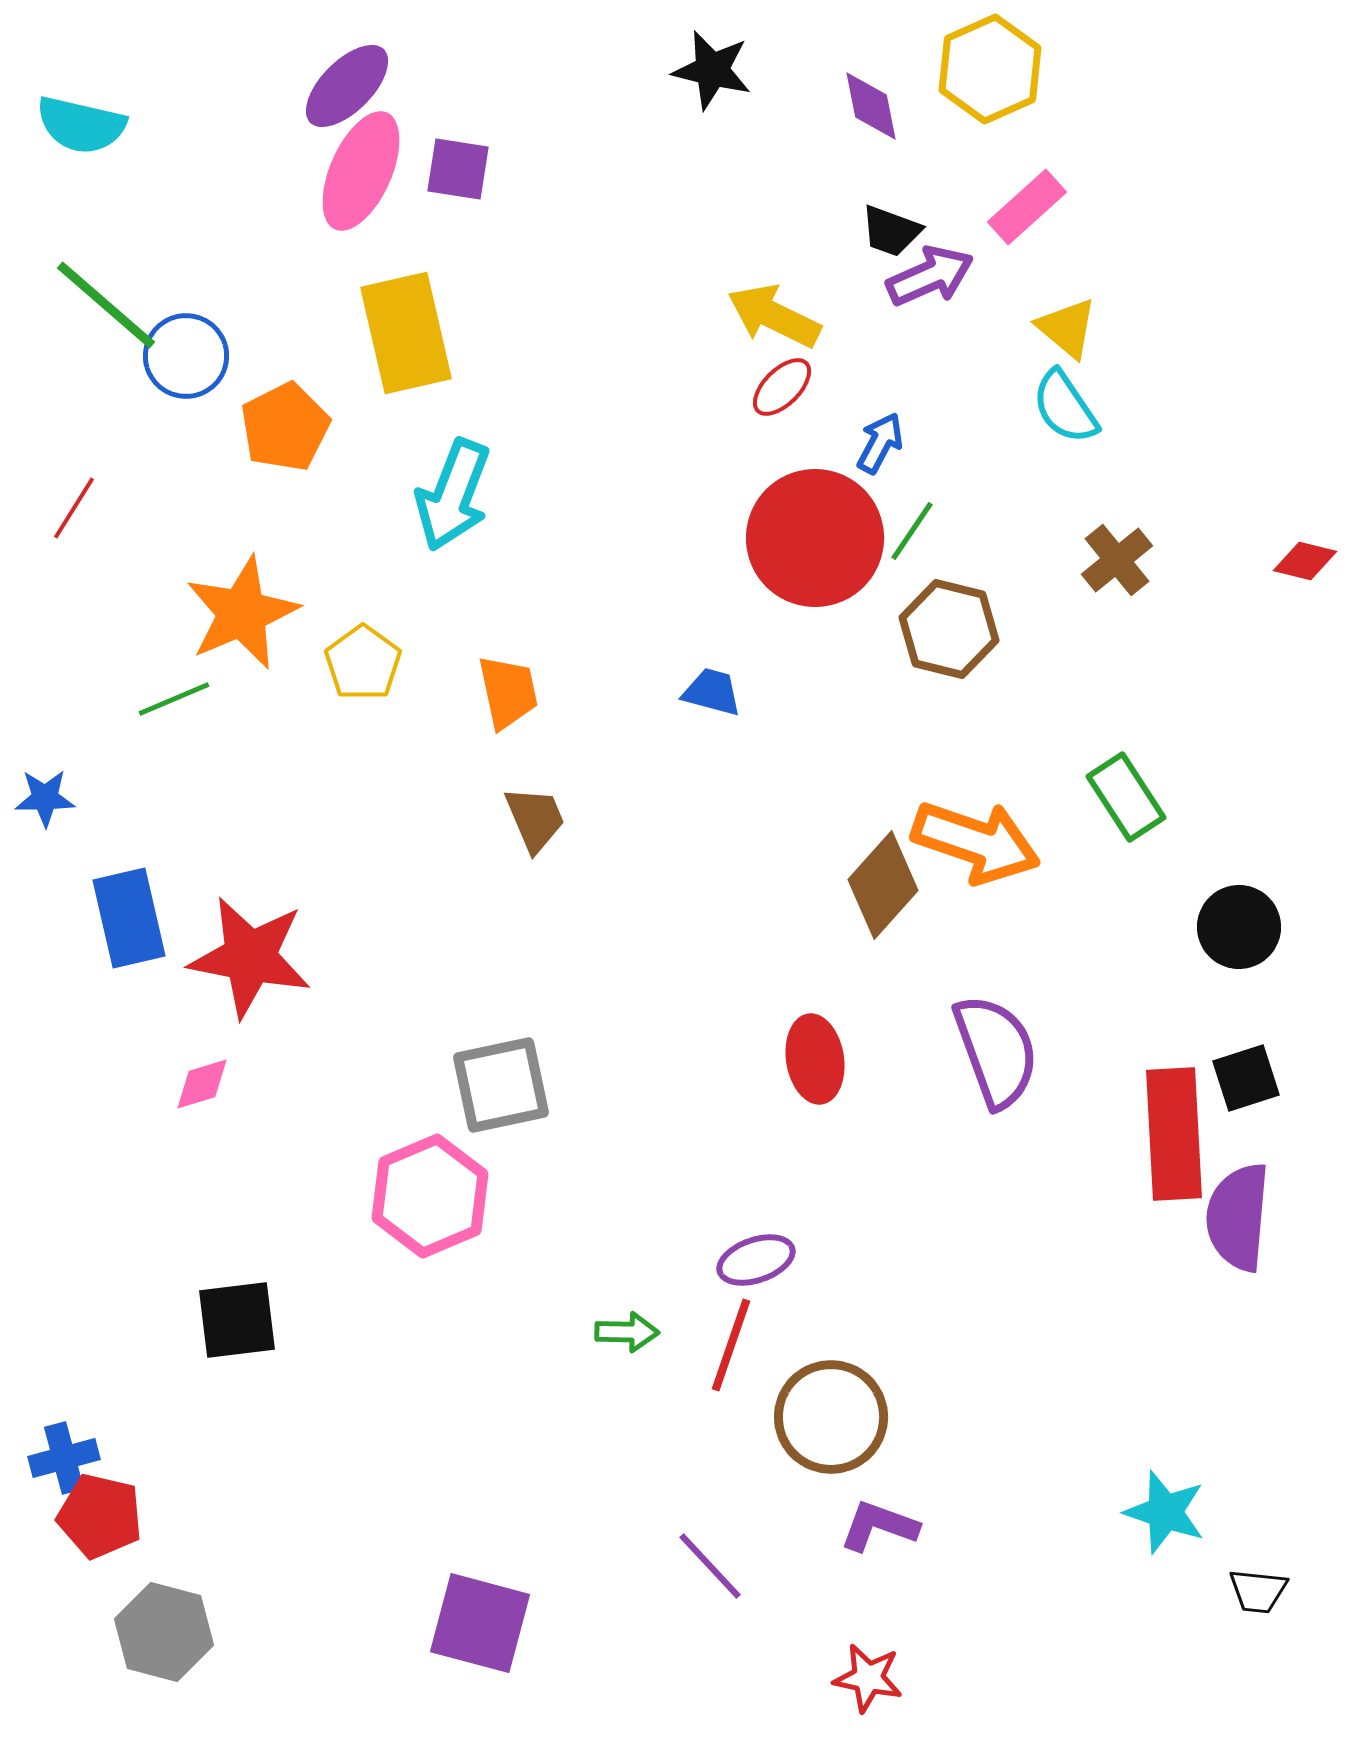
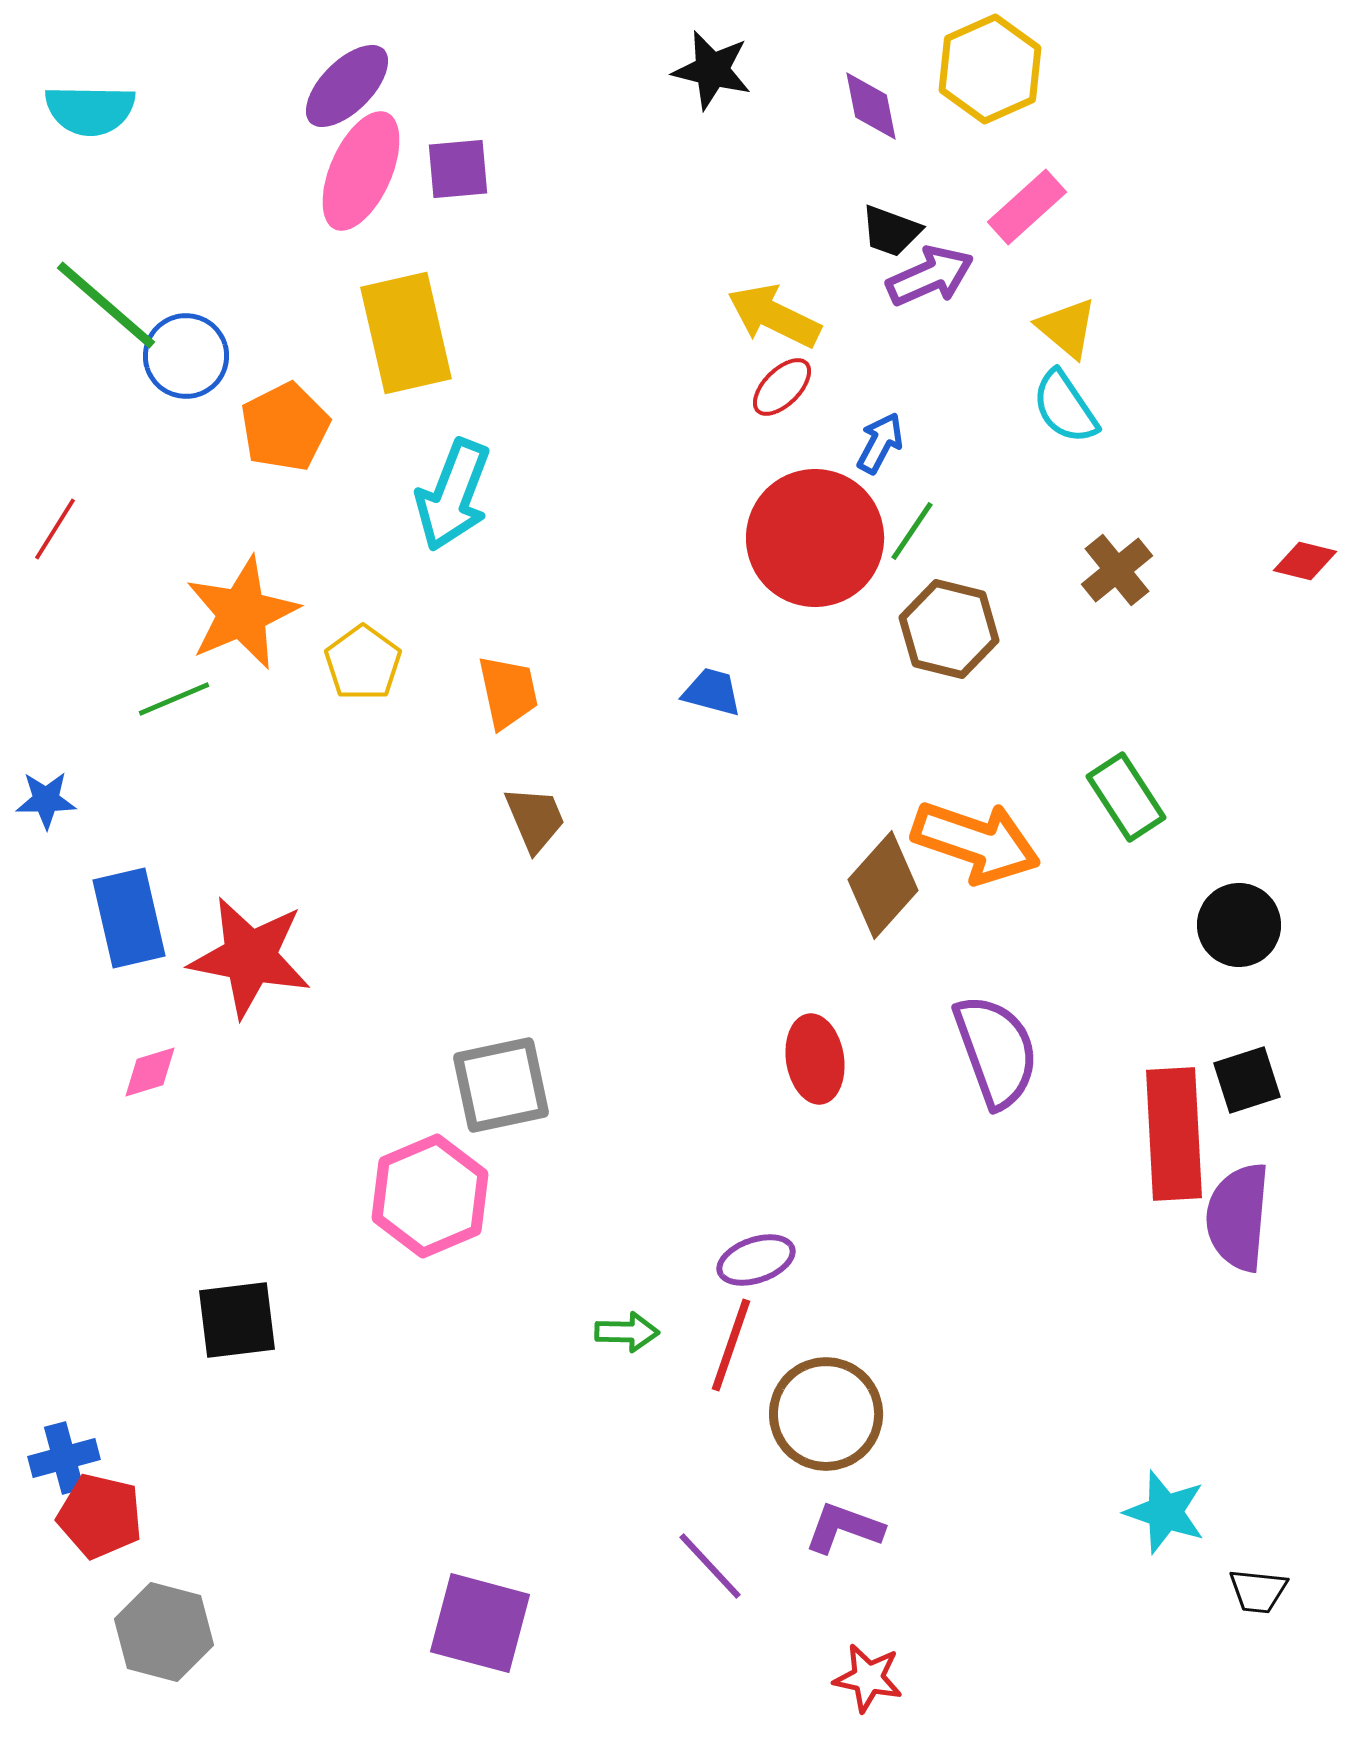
cyan semicircle at (81, 125): moved 9 px right, 15 px up; rotated 12 degrees counterclockwise
purple square at (458, 169): rotated 14 degrees counterclockwise
red line at (74, 508): moved 19 px left, 21 px down
brown cross at (1117, 560): moved 10 px down
blue star at (45, 798): moved 1 px right, 2 px down
black circle at (1239, 927): moved 2 px up
black square at (1246, 1078): moved 1 px right, 2 px down
pink diamond at (202, 1084): moved 52 px left, 12 px up
brown circle at (831, 1417): moved 5 px left, 3 px up
purple L-shape at (879, 1526): moved 35 px left, 2 px down
